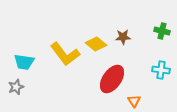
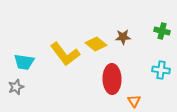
red ellipse: rotated 36 degrees counterclockwise
